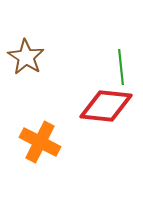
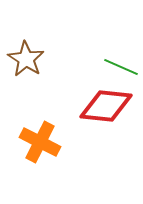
brown star: moved 2 px down
green line: rotated 60 degrees counterclockwise
